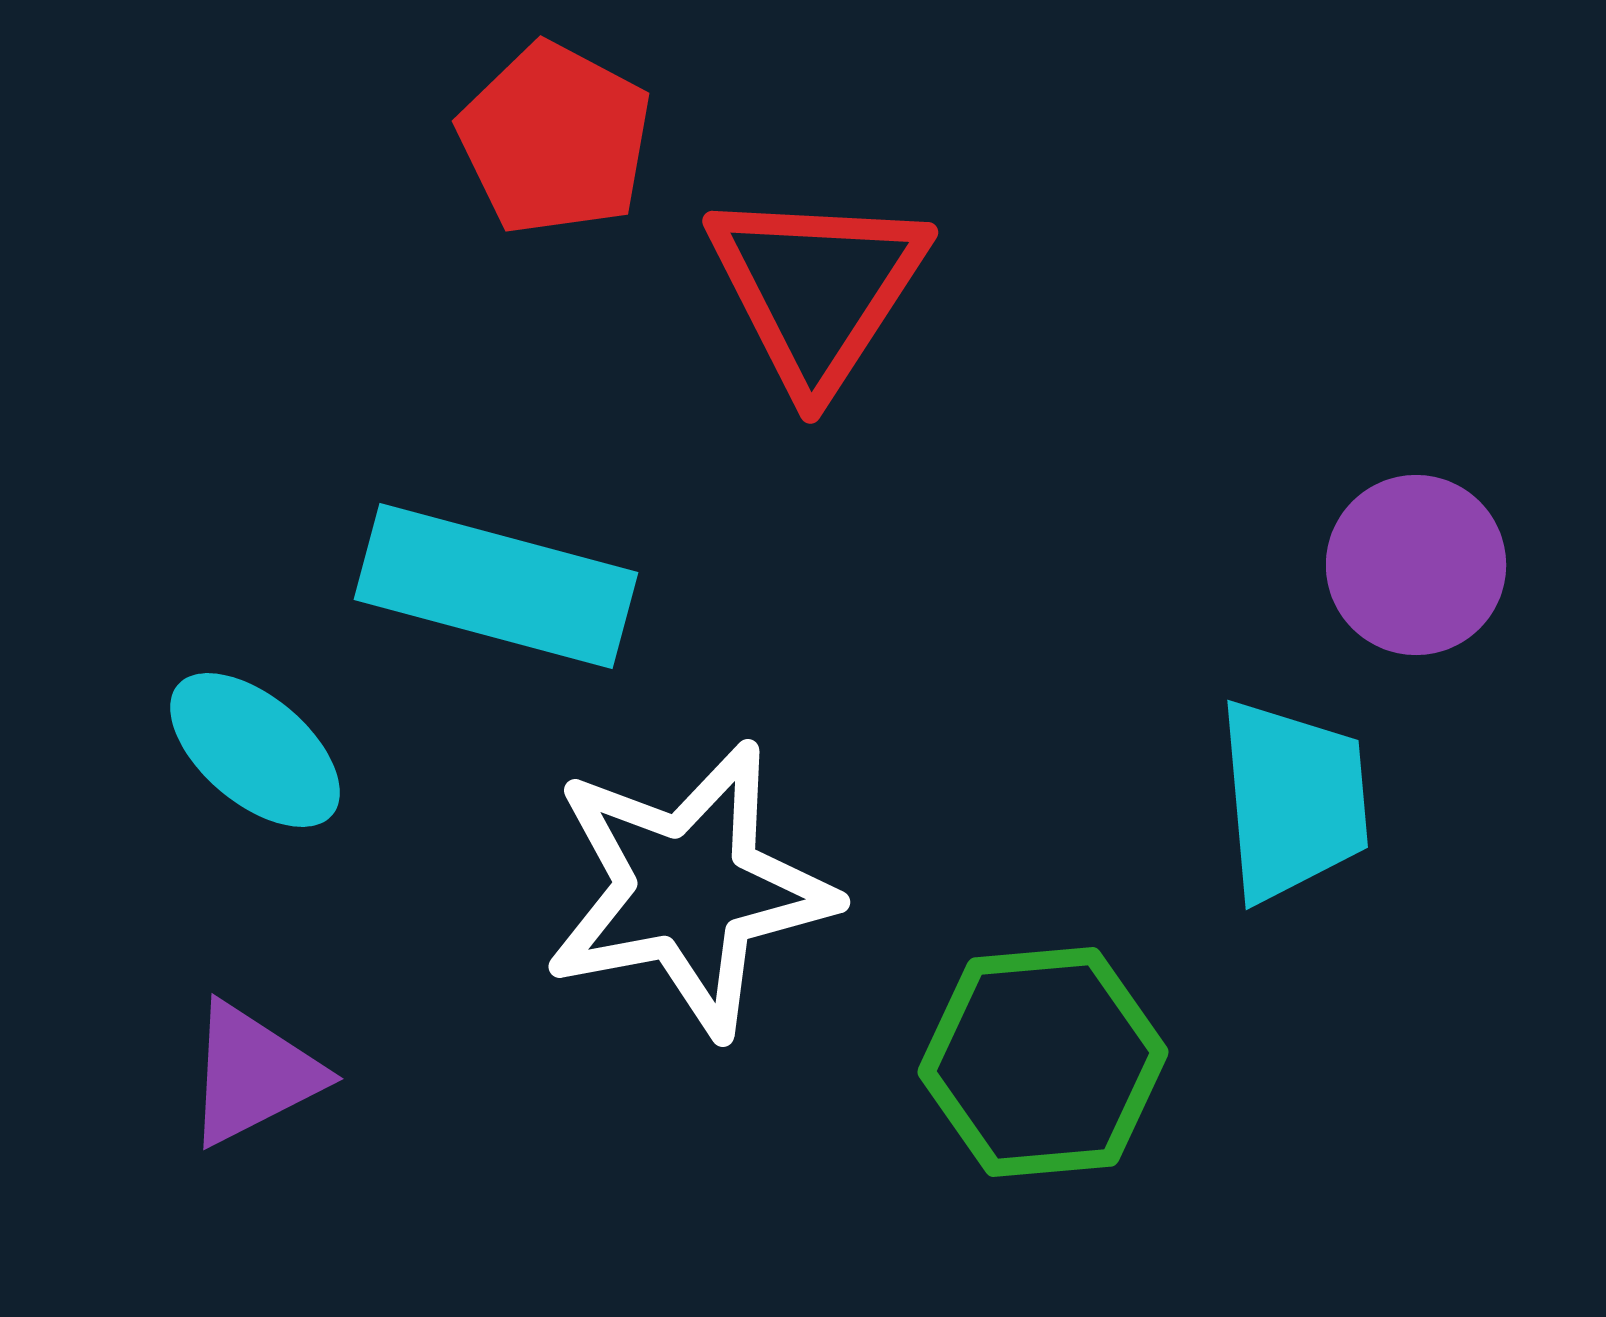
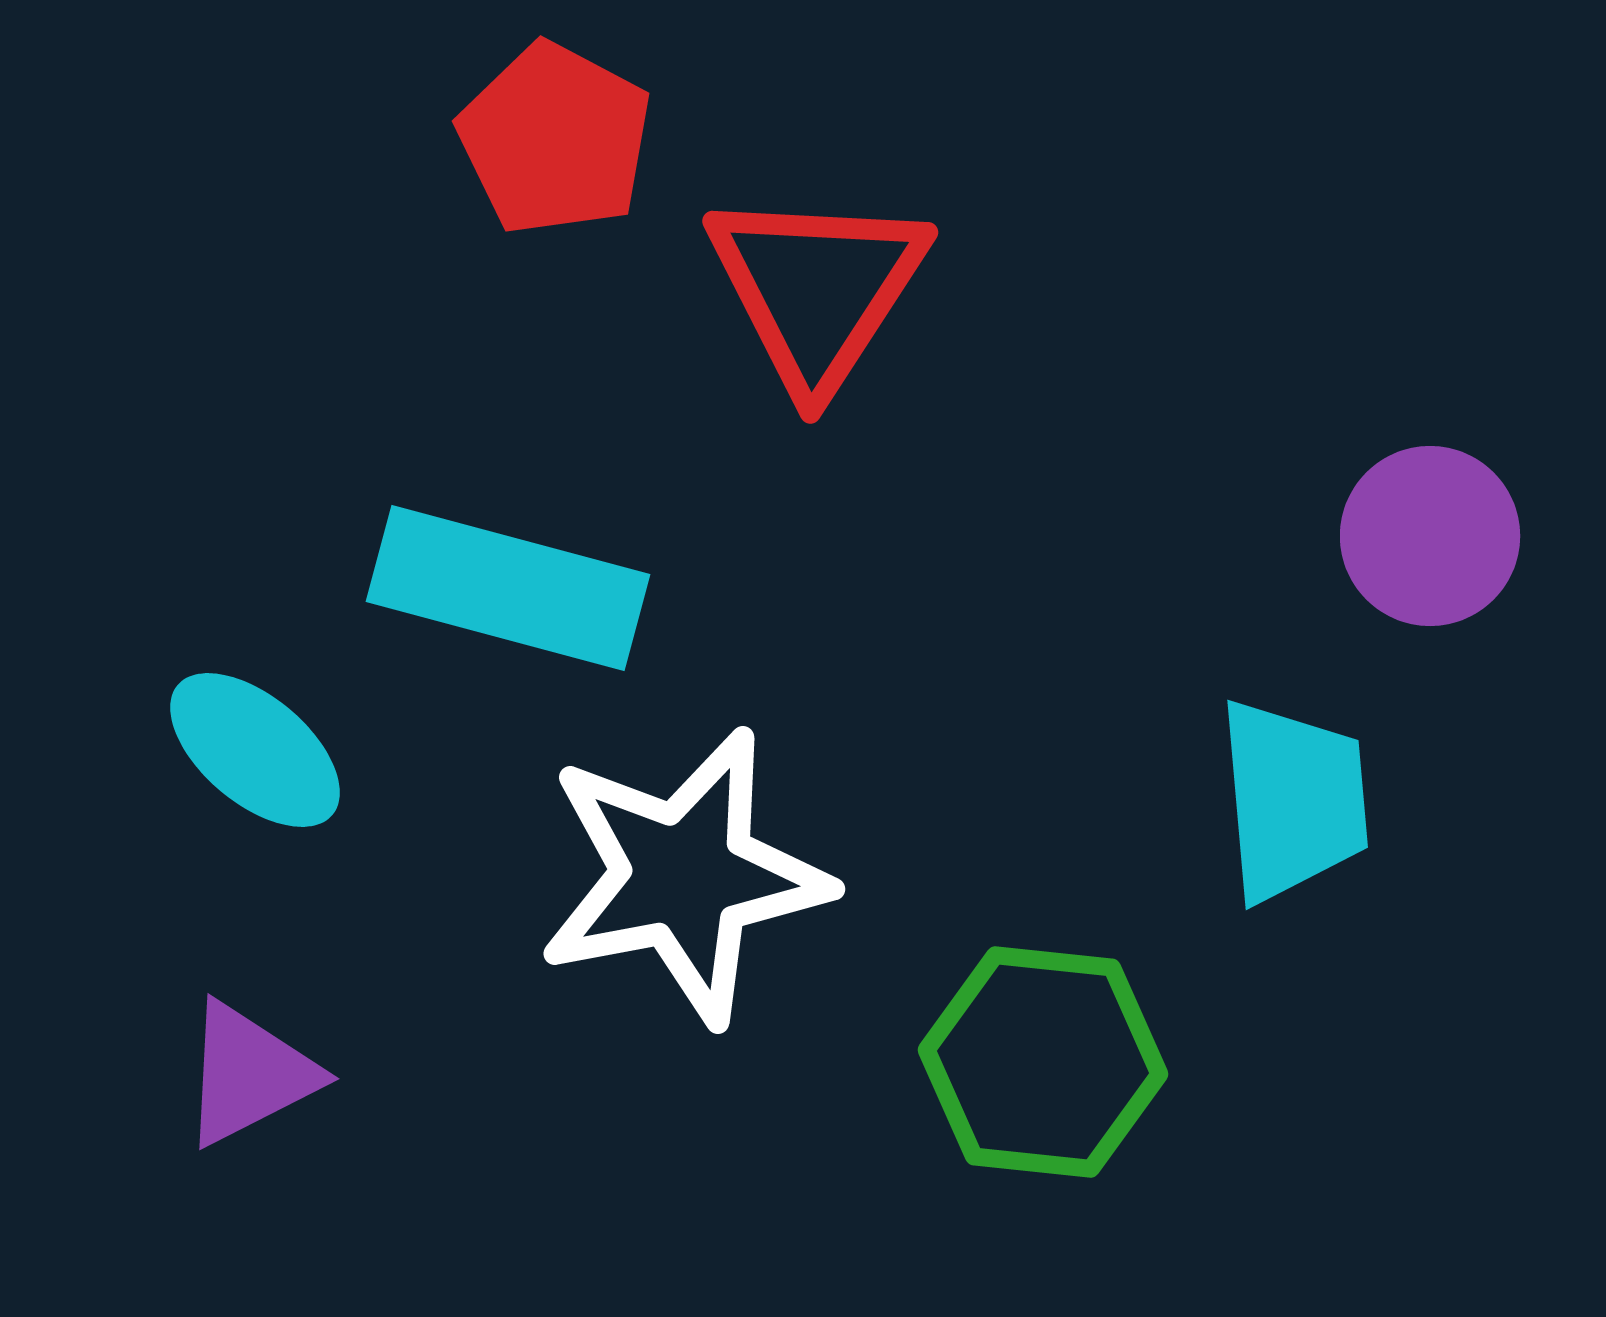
purple circle: moved 14 px right, 29 px up
cyan rectangle: moved 12 px right, 2 px down
white star: moved 5 px left, 13 px up
green hexagon: rotated 11 degrees clockwise
purple triangle: moved 4 px left
